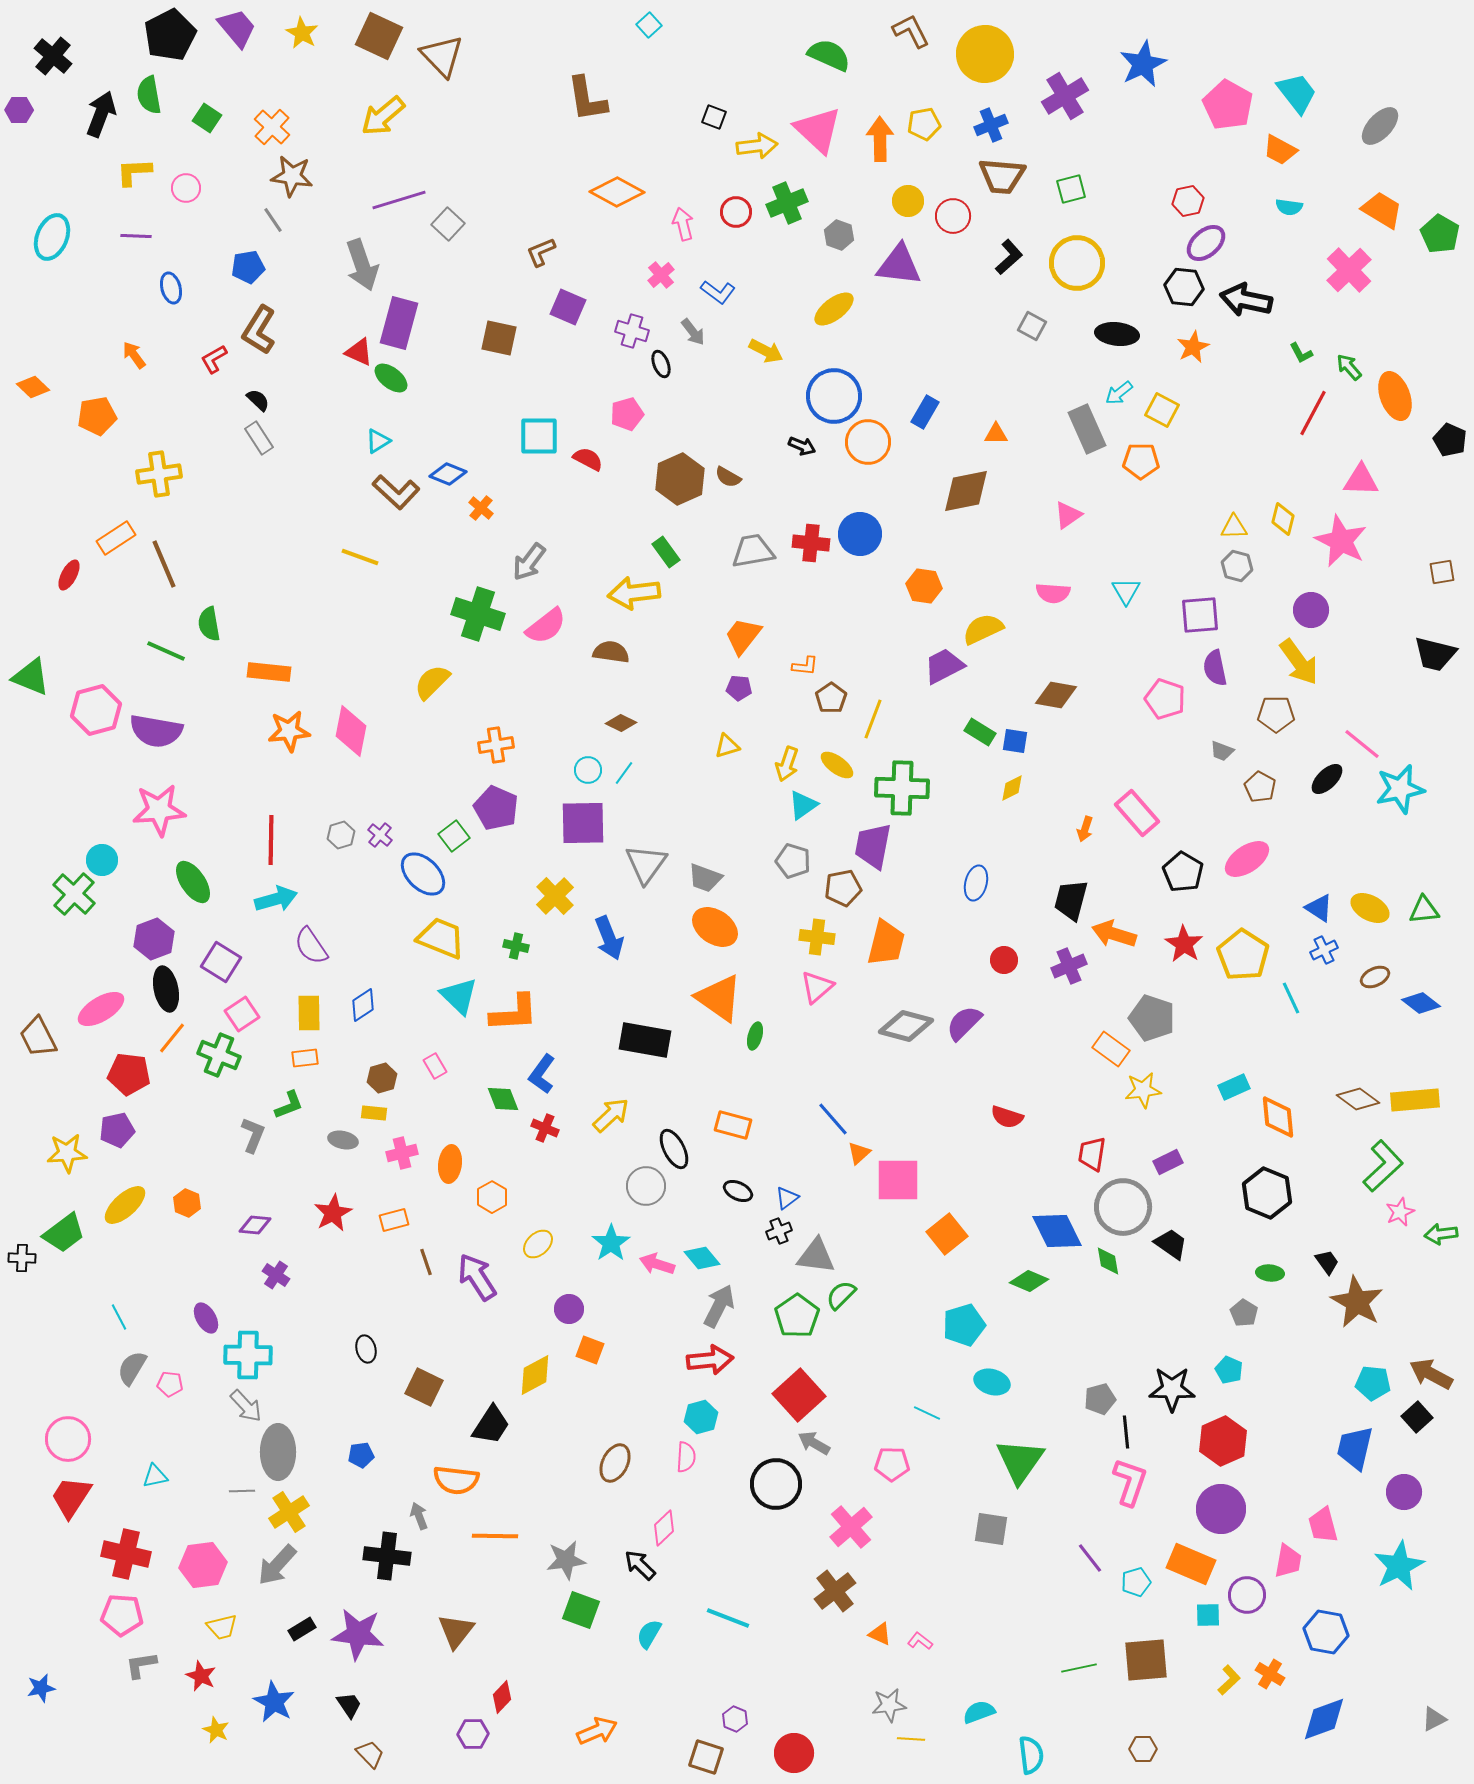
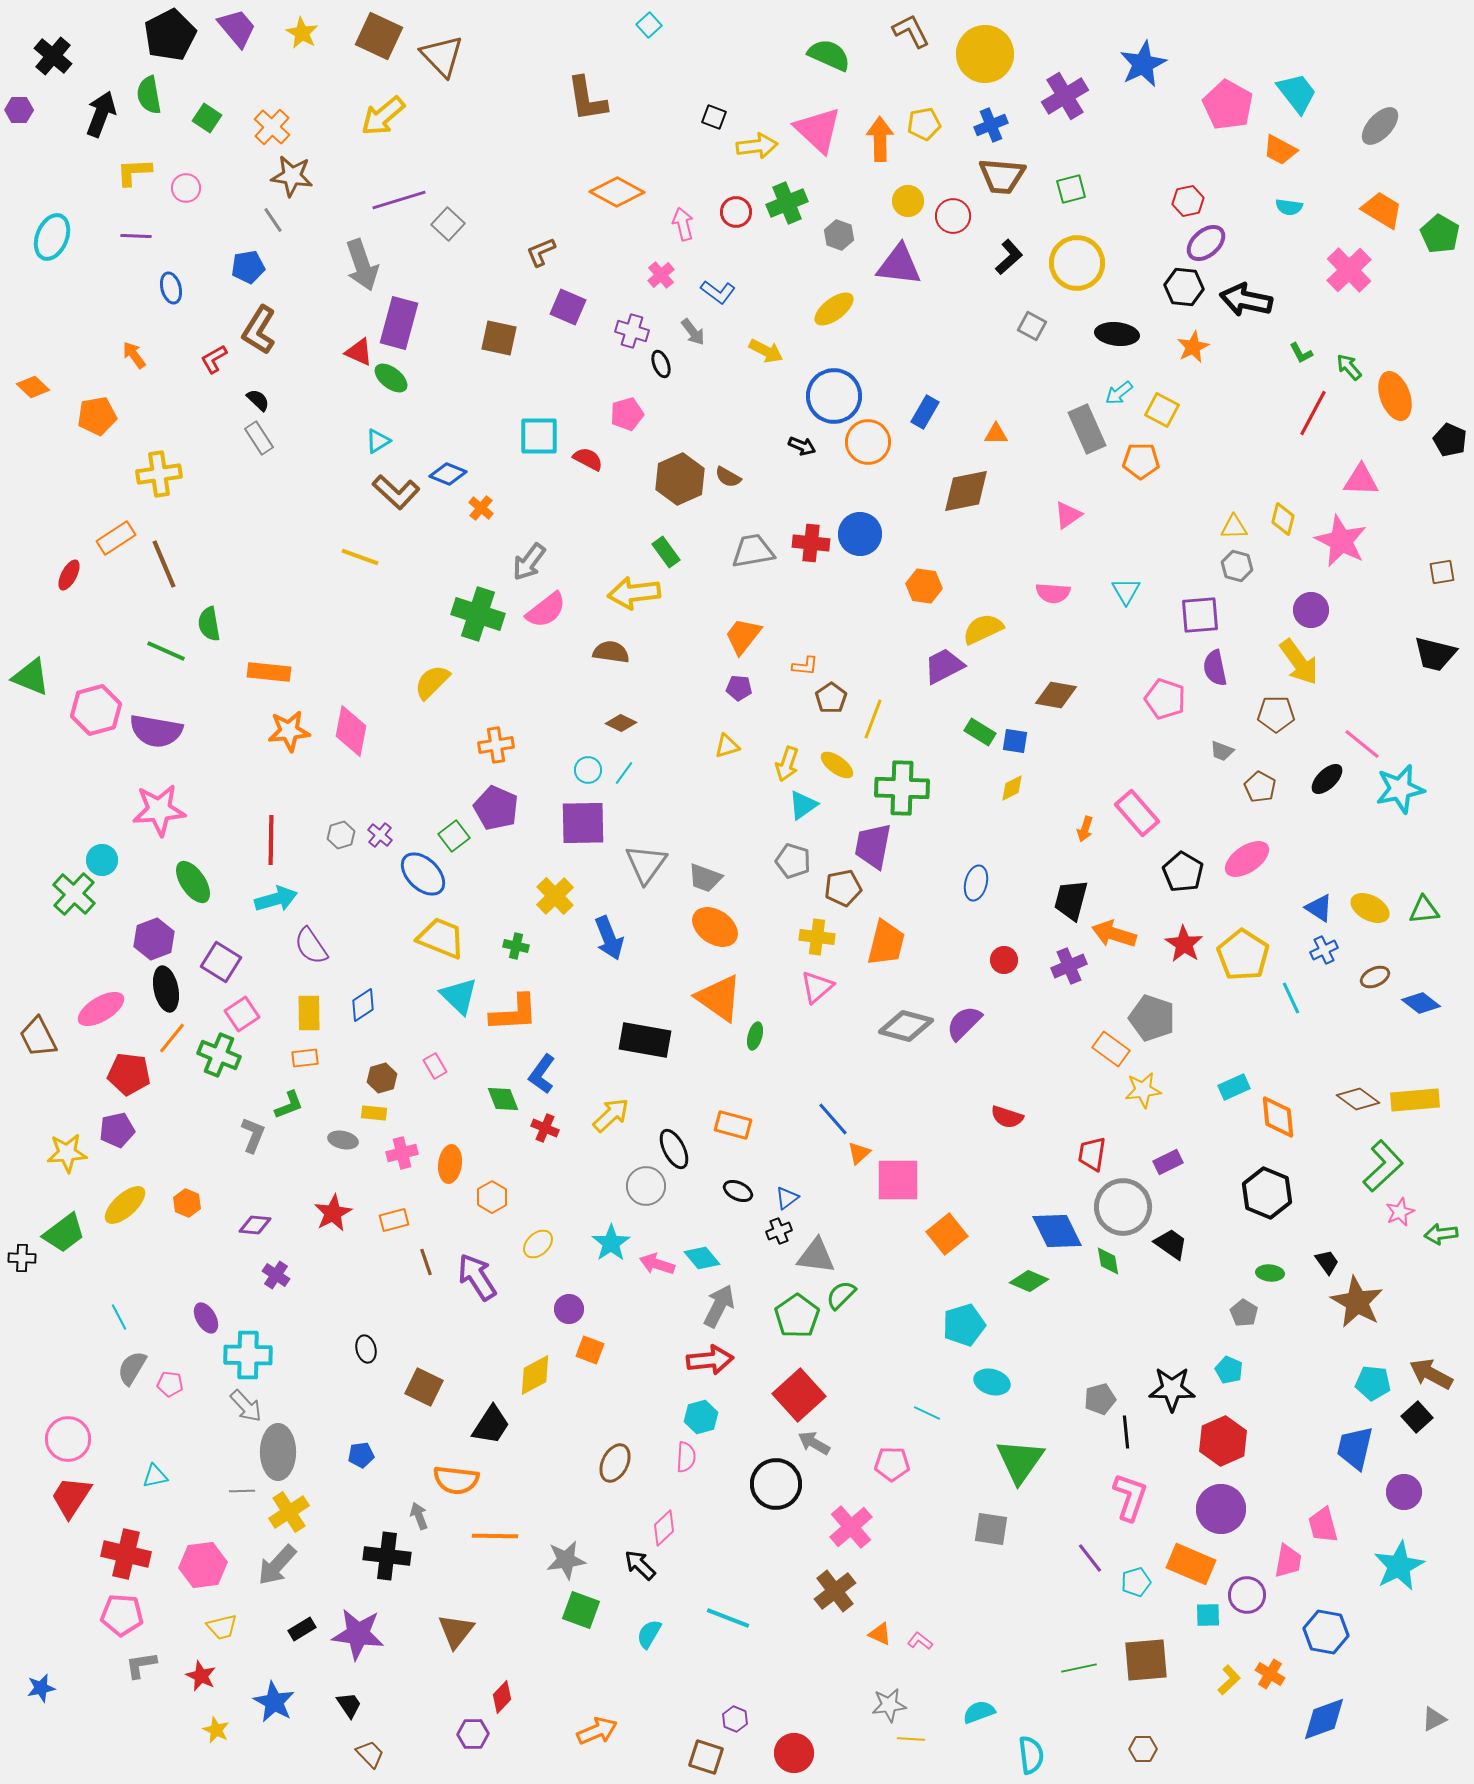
pink semicircle at (546, 626): moved 16 px up
pink L-shape at (1130, 1482): moved 15 px down
